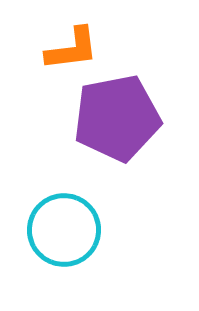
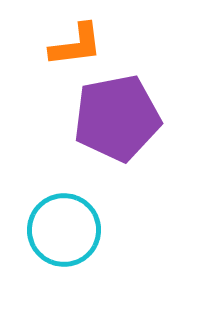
orange L-shape: moved 4 px right, 4 px up
